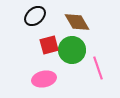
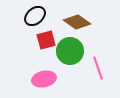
brown diamond: rotated 24 degrees counterclockwise
red square: moved 3 px left, 5 px up
green circle: moved 2 px left, 1 px down
